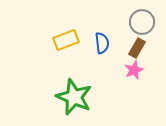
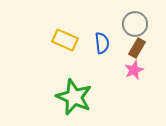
gray circle: moved 7 px left, 2 px down
yellow rectangle: moved 1 px left; rotated 45 degrees clockwise
